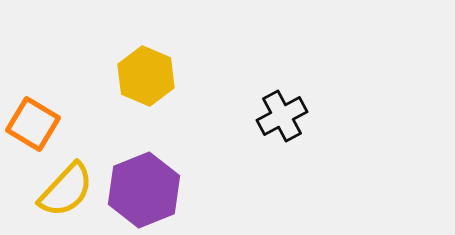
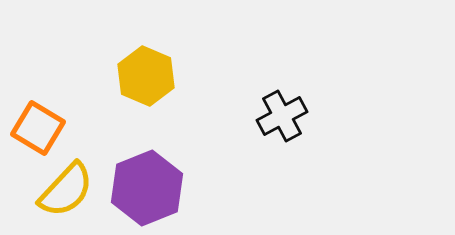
orange square: moved 5 px right, 4 px down
purple hexagon: moved 3 px right, 2 px up
